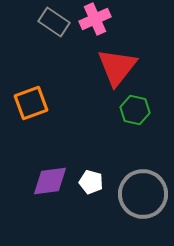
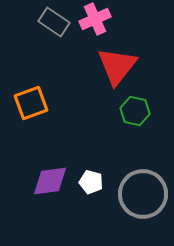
red triangle: moved 1 px up
green hexagon: moved 1 px down
